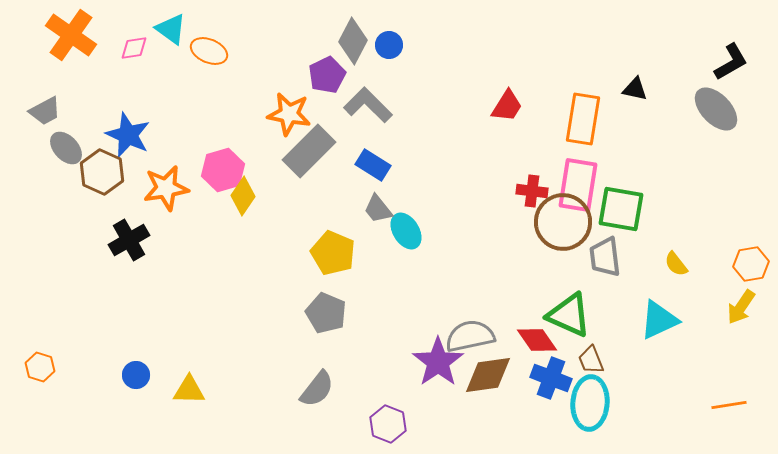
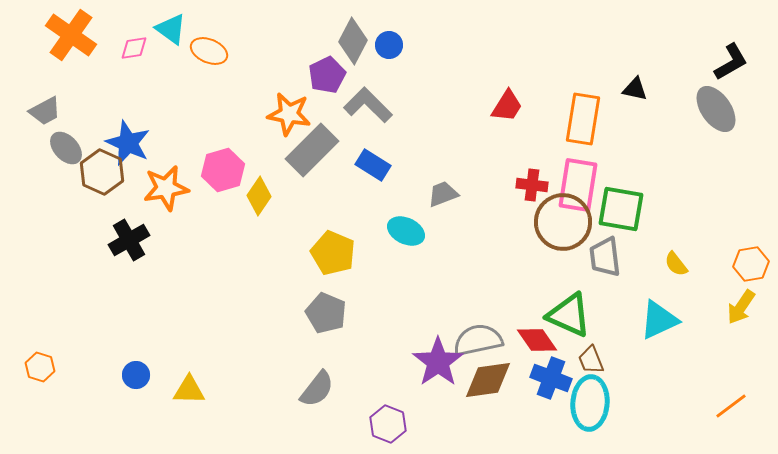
gray ellipse at (716, 109): rotated 9 degrees clockwise
blue star at (128, 135): moved 8 px down
gray rectangle at (309, 151): moved 3 px right, 1 px up
red cross at (532, 191): moved 6 px up
yellow diamond at (243, 196): moved 16 px right
gray trapezoid at (378, 209): moved 65 px right, 15 px up; rotated 108 degrees clockwise
cyan ellipse at (406, 231): rotated 33 degrees counterclockwise
gray semicircle at (470, 336): moved 8 px right, 4 px down
brown diamond at (488, 375): moved 5 px down
orange line at (729, 405): moved 2 px right, 1 px down; rotated 28 degrees counterclockwise
